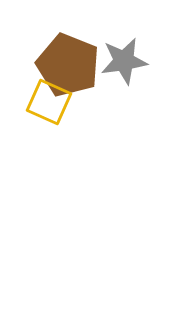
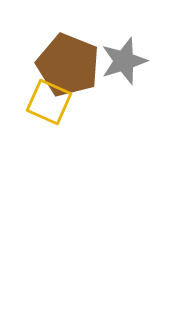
gray star: rotated 9 degrees counterclockwise
